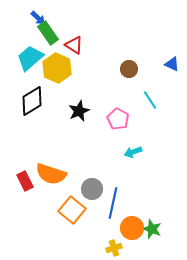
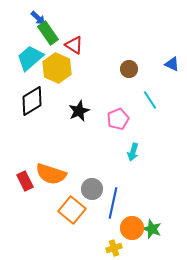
pink pentagon: rotated 20 degrees clockwise
cyan arrow: rotated 54 degrees counterclockwise
